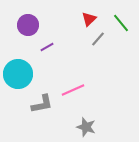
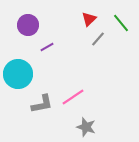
pink line: moved 7 px down; rotated 10 degrees counterclockwise
